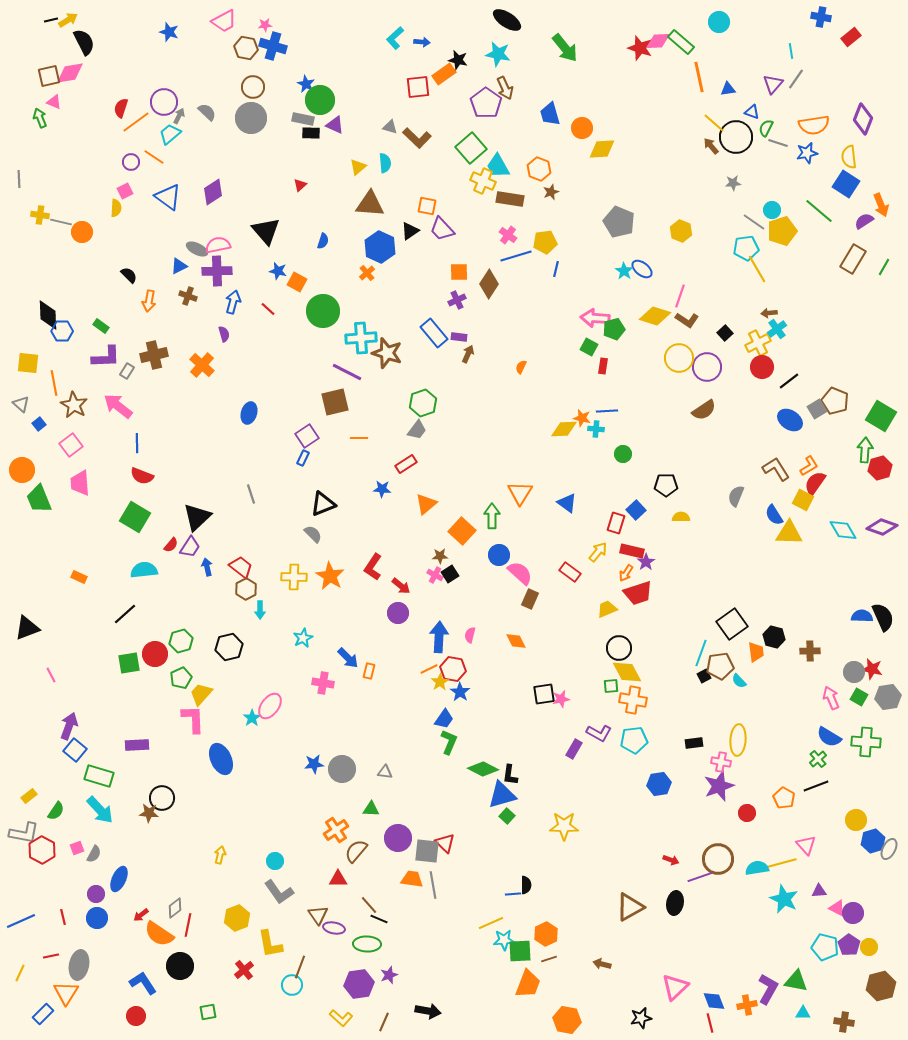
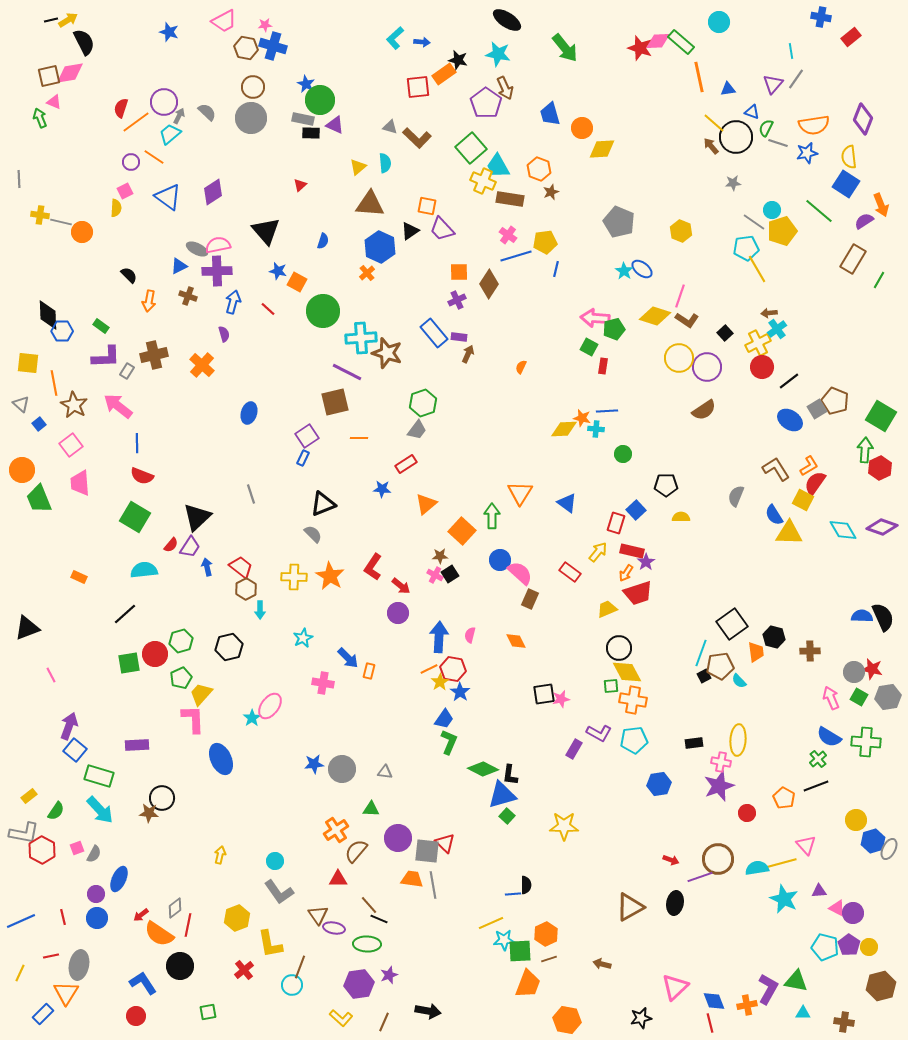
green line at (884, 267): moved 5 px left, 13 px down
red hexagon at (880, 468): rotated 10 degrees counterclockwise
blue circle at (499, 555): moved 1 px right, 5 px down
